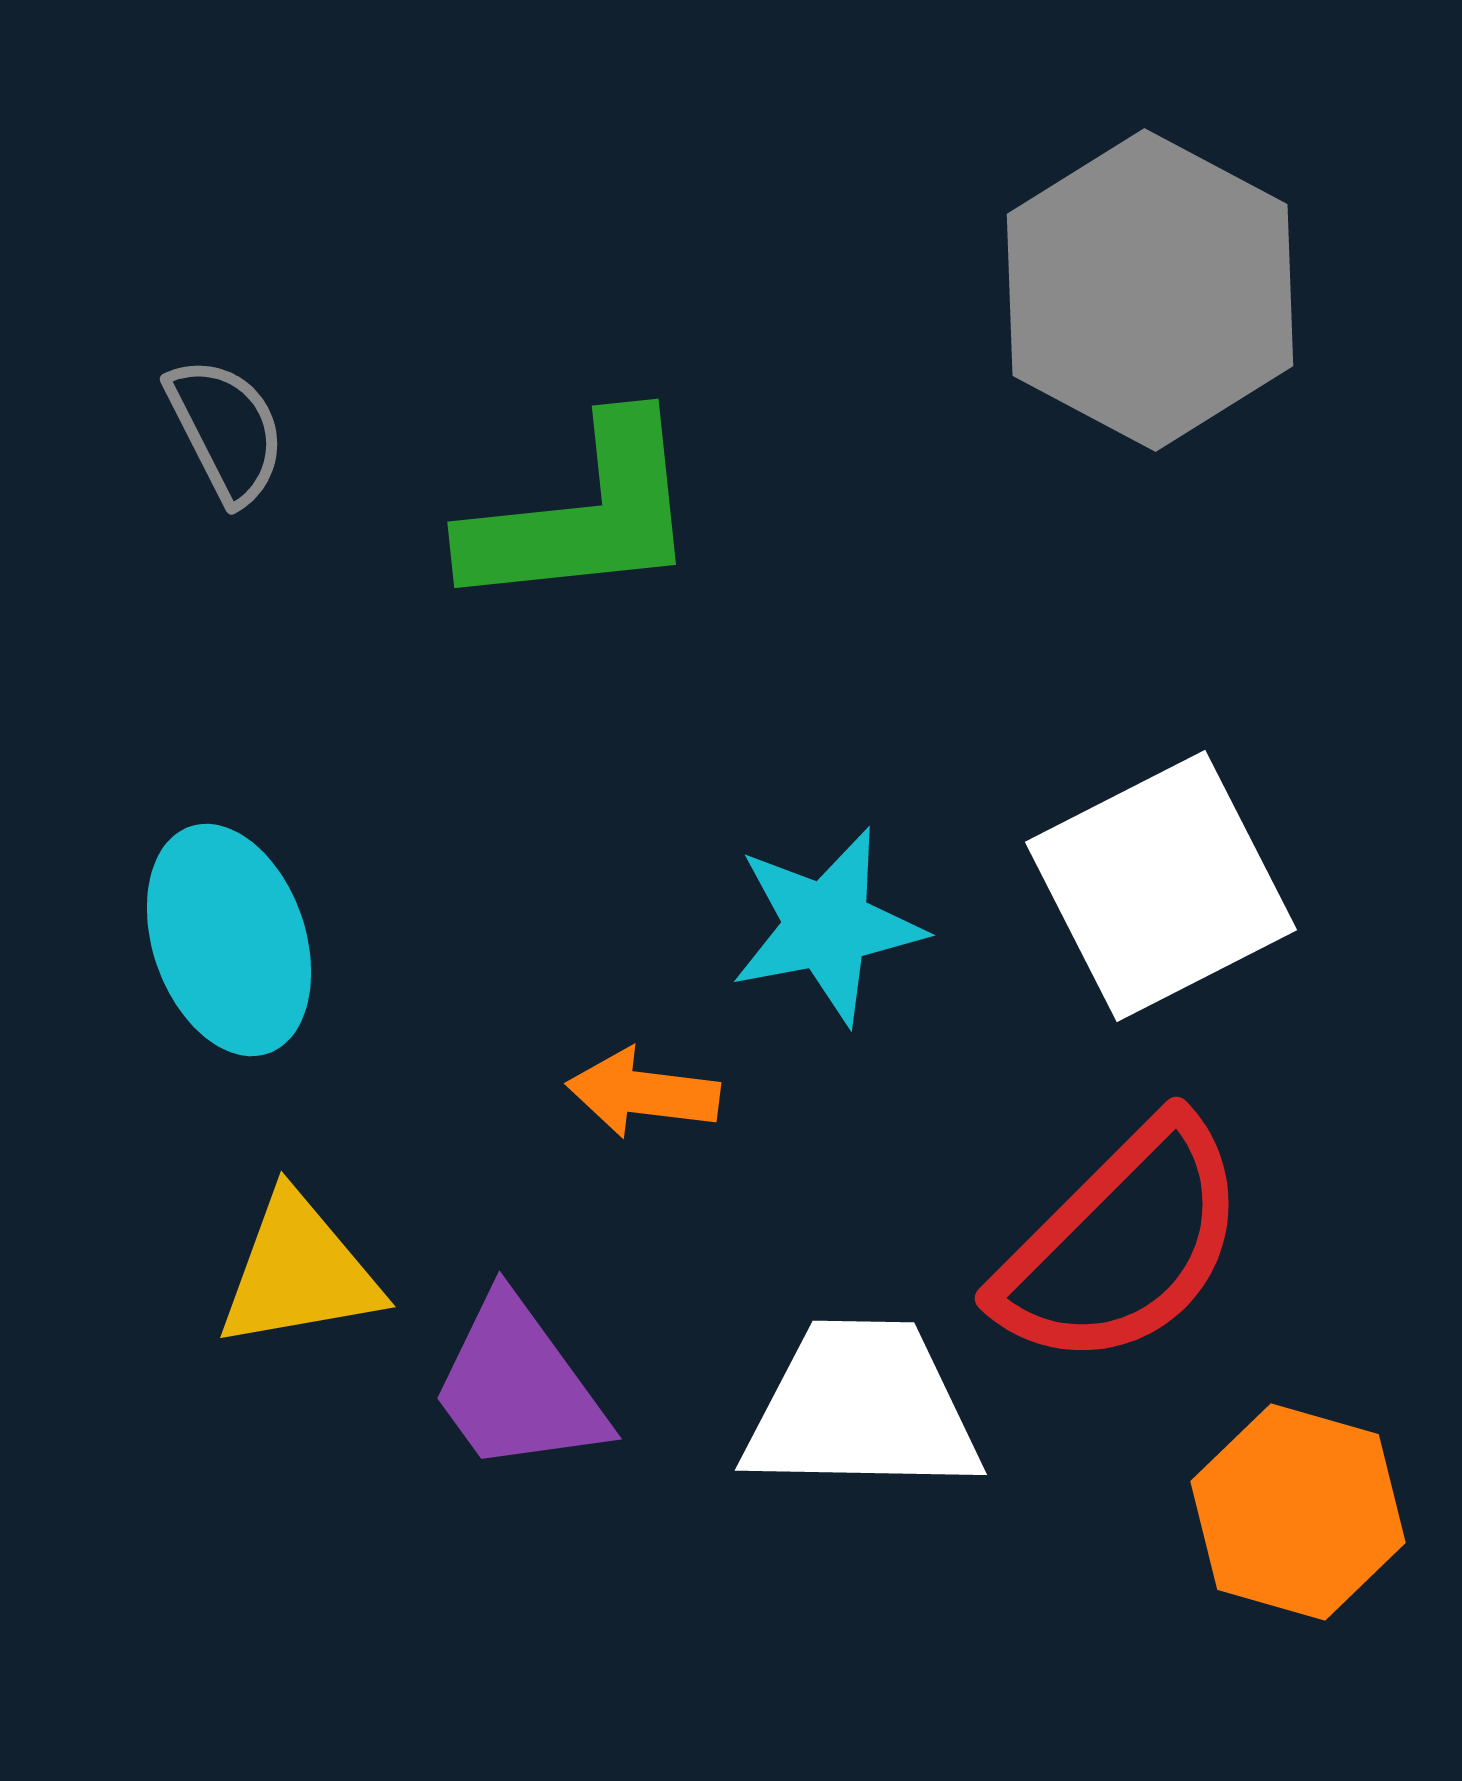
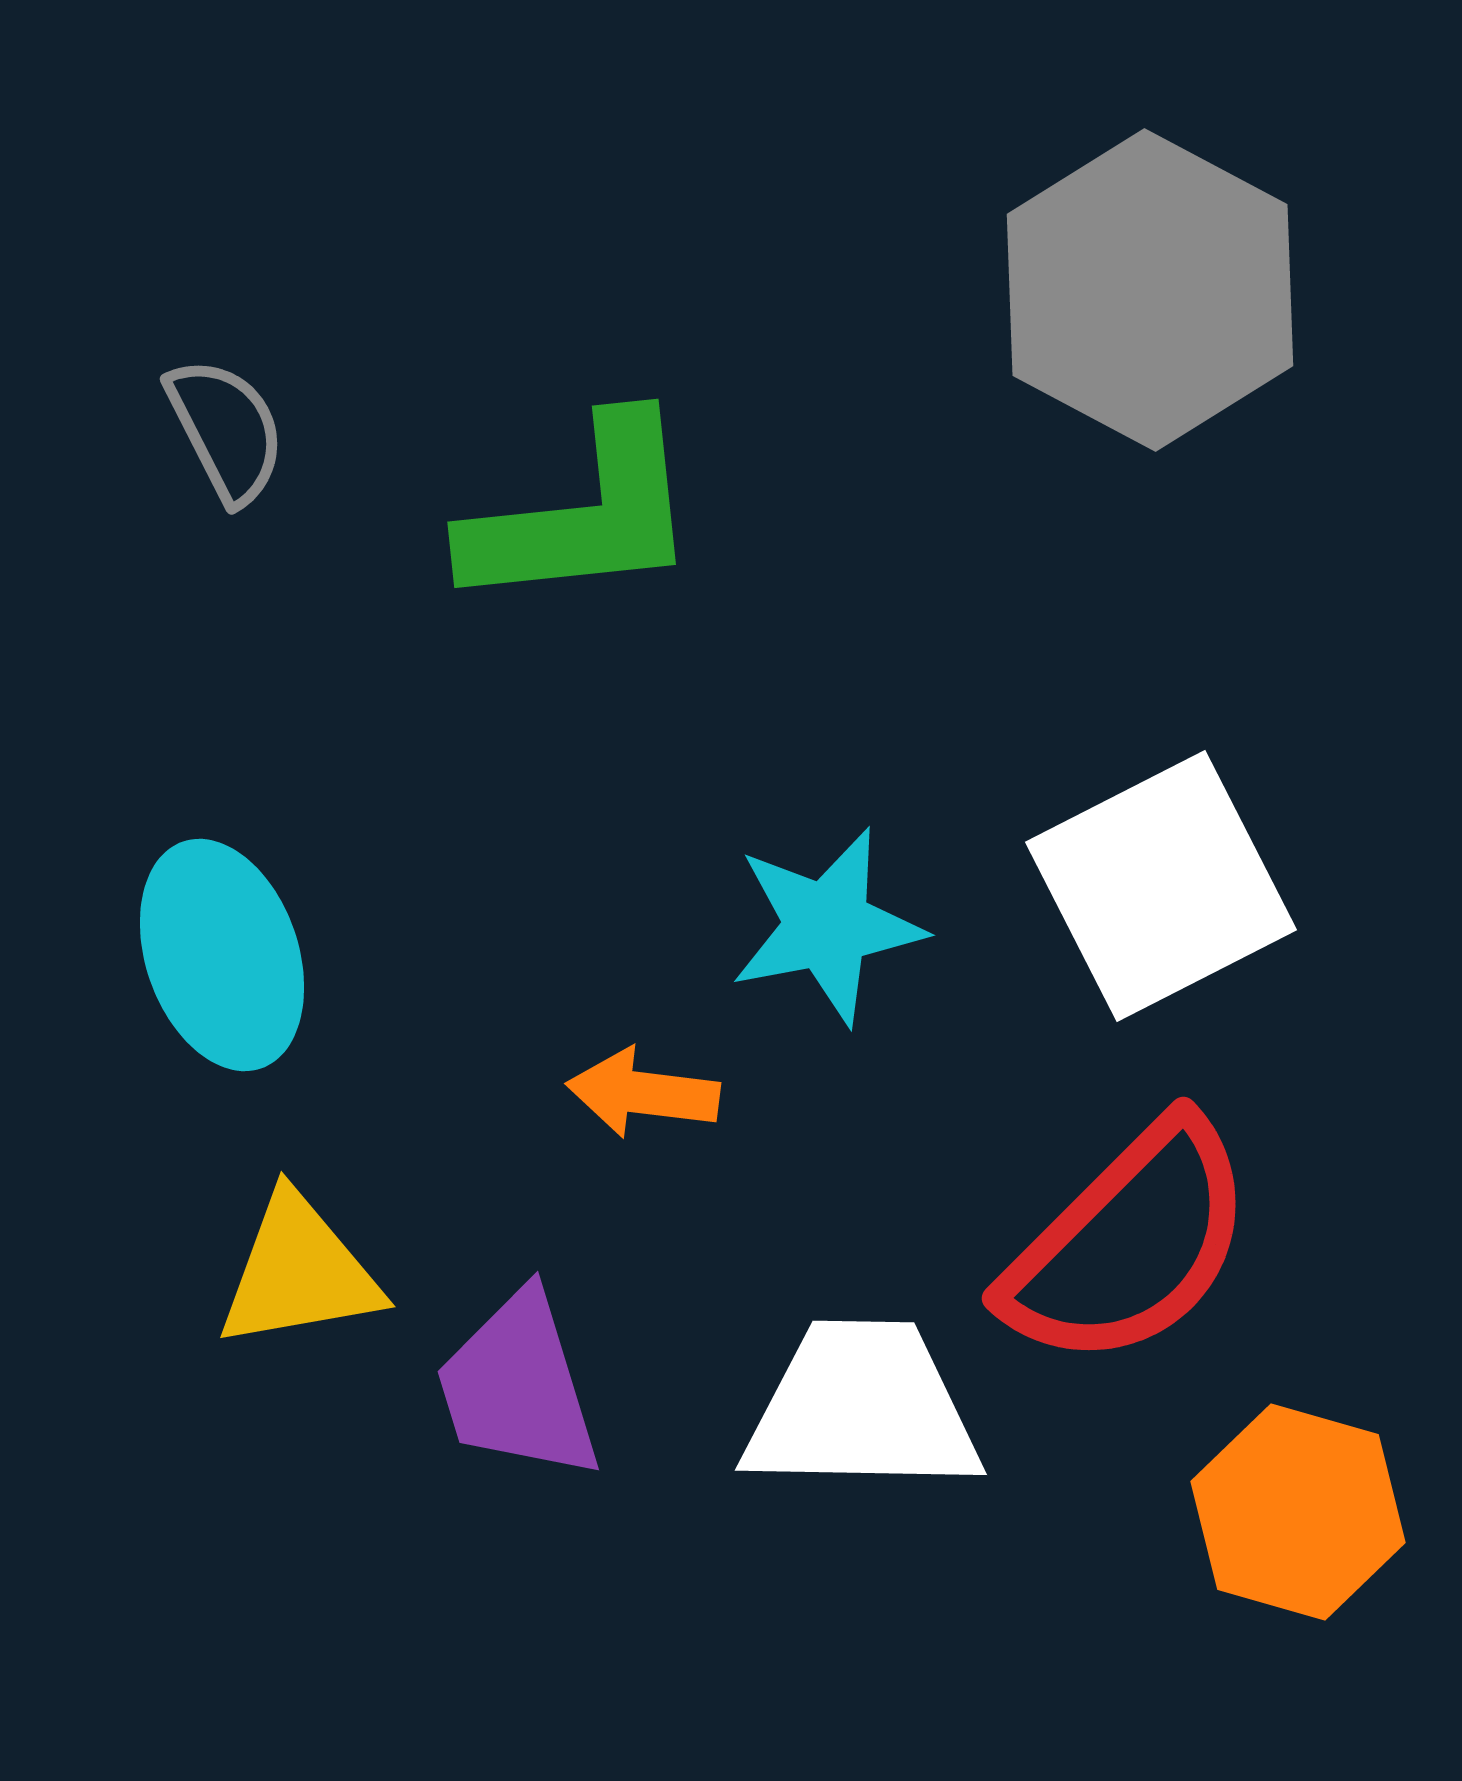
cyan ellipse: moved 7 px left, 15 px down
red semicircle: moved 7 px right
purple trapezoid: rotated 19 degrees clockwise
